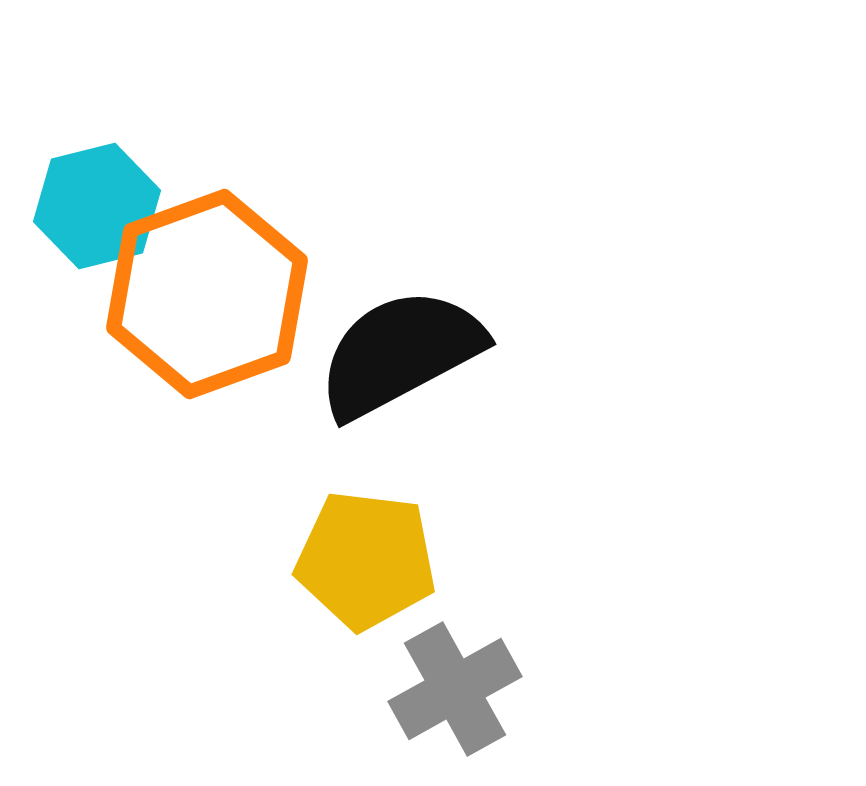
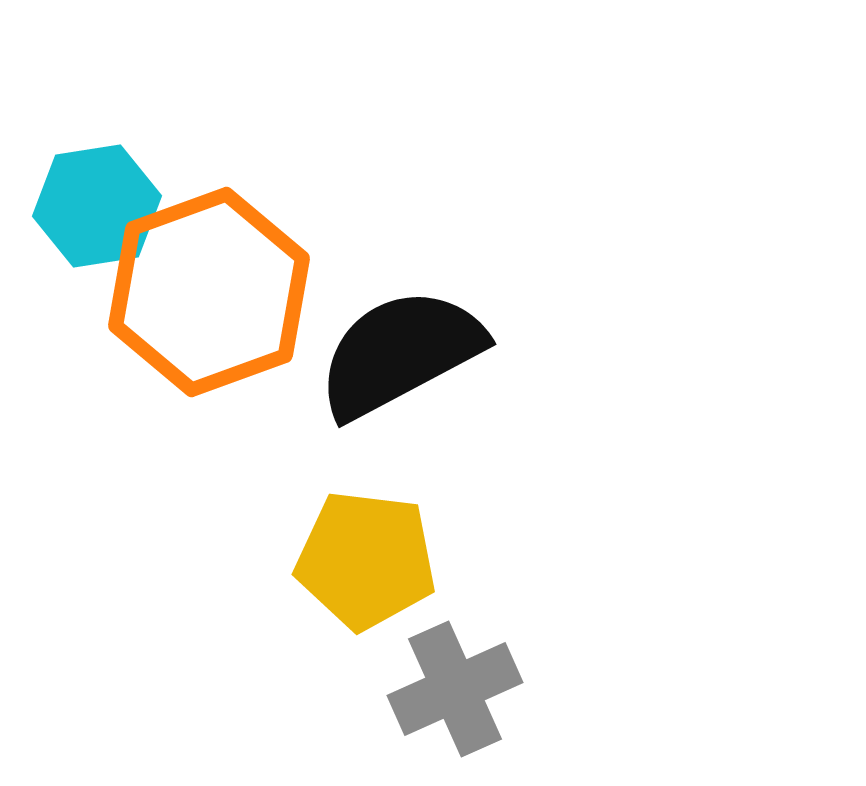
cyan hexagon: rotated 5 degrees clockwise
orange hexagon: moved 2 px right, 2 px up
gray cross: rotated 5 degrees clockwise
